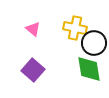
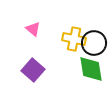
yellow cross: moved 1 px left, 11 px down
green diamond: moved 2 px right
